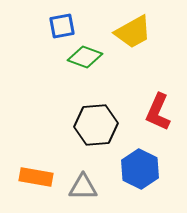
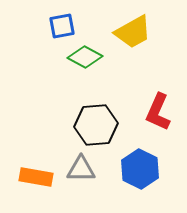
green diamond: rotated 8 degrees clockwise
gray triangle: moved 2 px left, 18 px up
